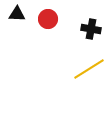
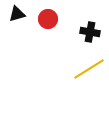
black triangle: rotated 18 degrees counterclockwise
black cross: moved 1 px left, 3 px down
